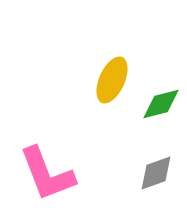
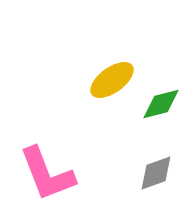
yellow ellipse: rotated 30 degrees clockwise
